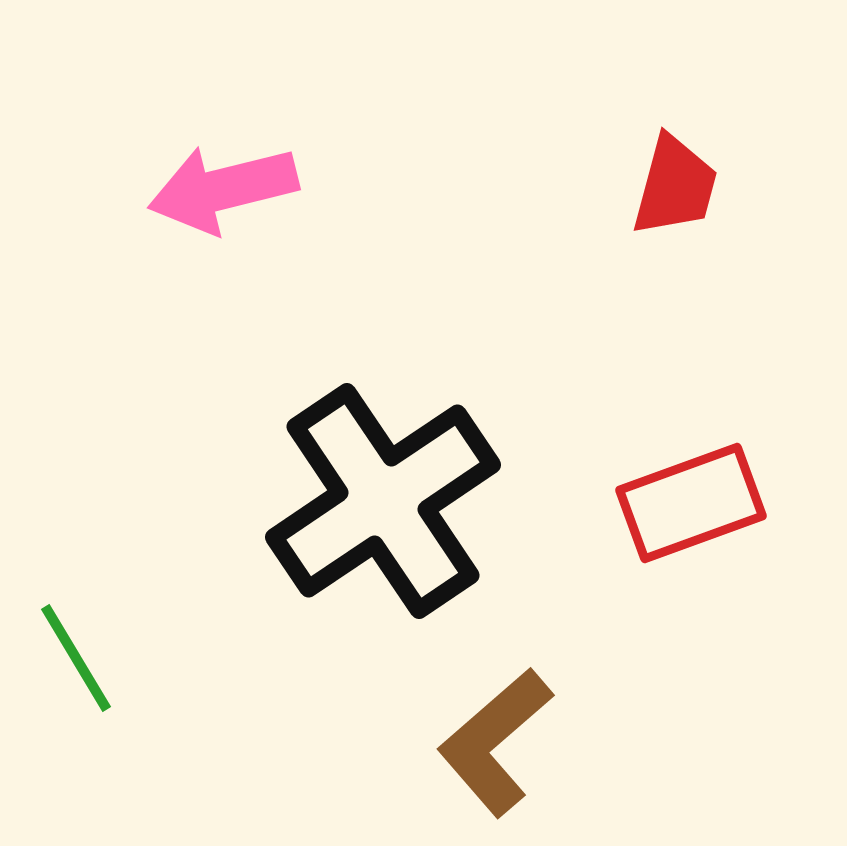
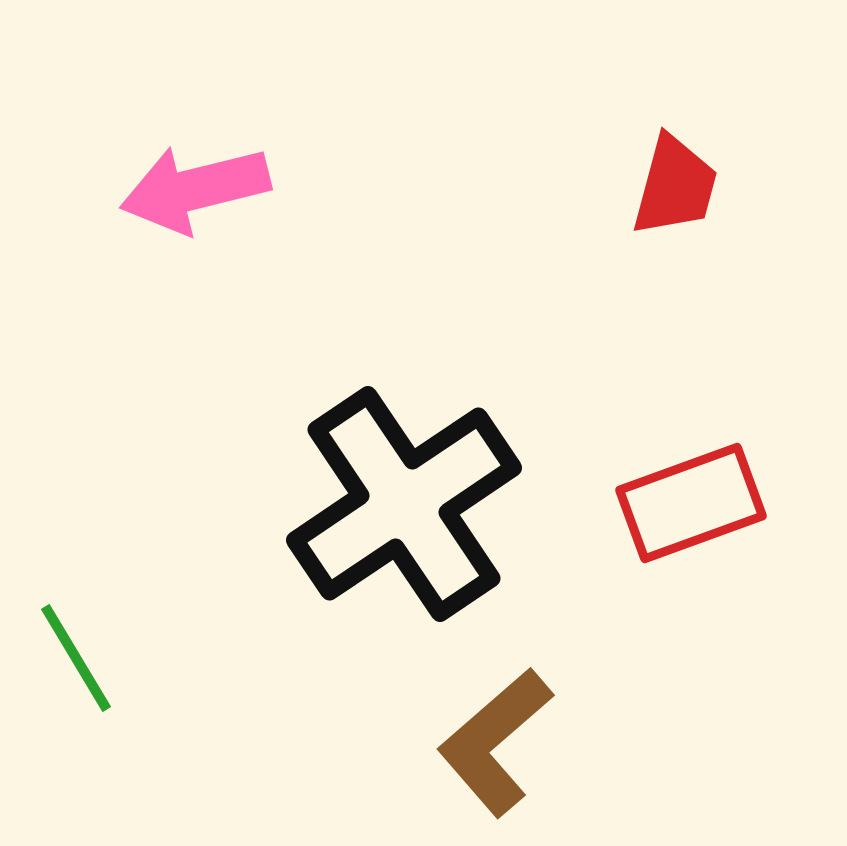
pink arrow: moved 28 px left
black cross: moved 21 px right, 3 px down
